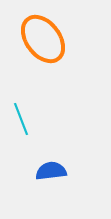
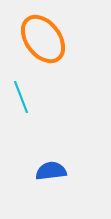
cyan line: moved 22 px up
